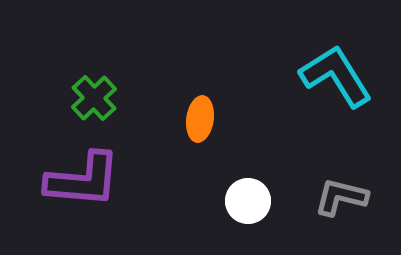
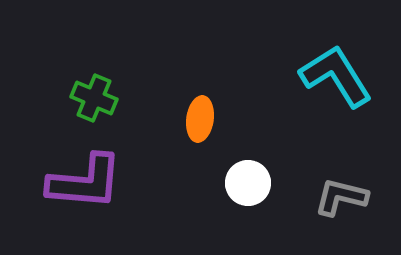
green cross: rotated 24 degrees counterclockwise
purple L-shape: moved 2 px right, 2 px down
white circle: moved 18 px up
